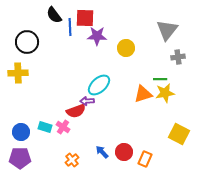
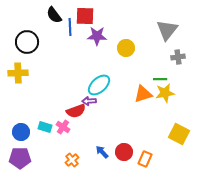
red square: moved 2 px up
purple arrow: moved 2 px right
